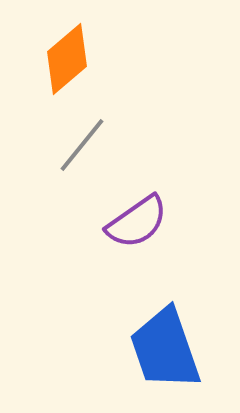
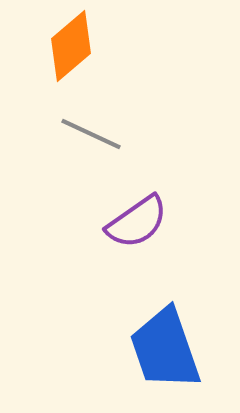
orange diamond: moved 4 px right, 13 px up
gray line: moved 9 px right, 11 px up; rotated 76 degrees clockwise
